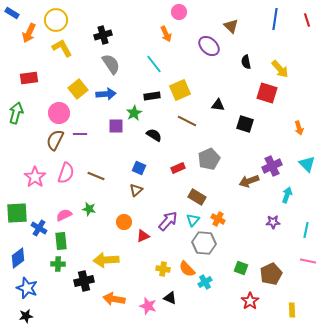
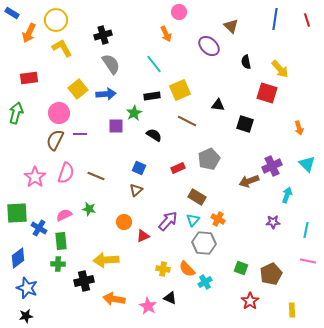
pink star at (148, 306): rotated 12 degrees clockwise
